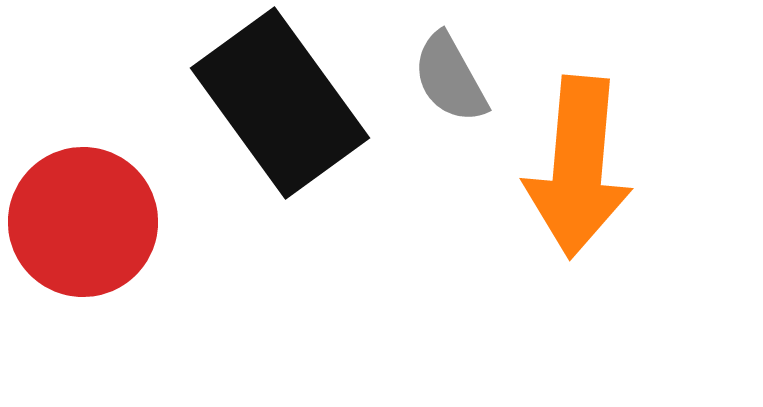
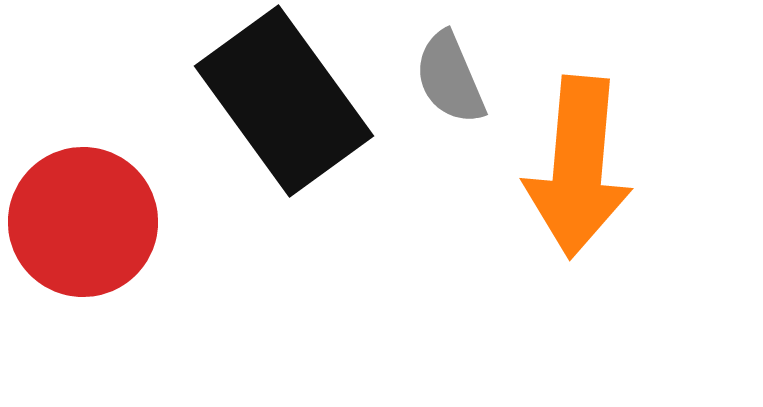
gray semicircle: rotated 6 degrees clockwise
black rectangle: moved 4 px right, 2 px up
